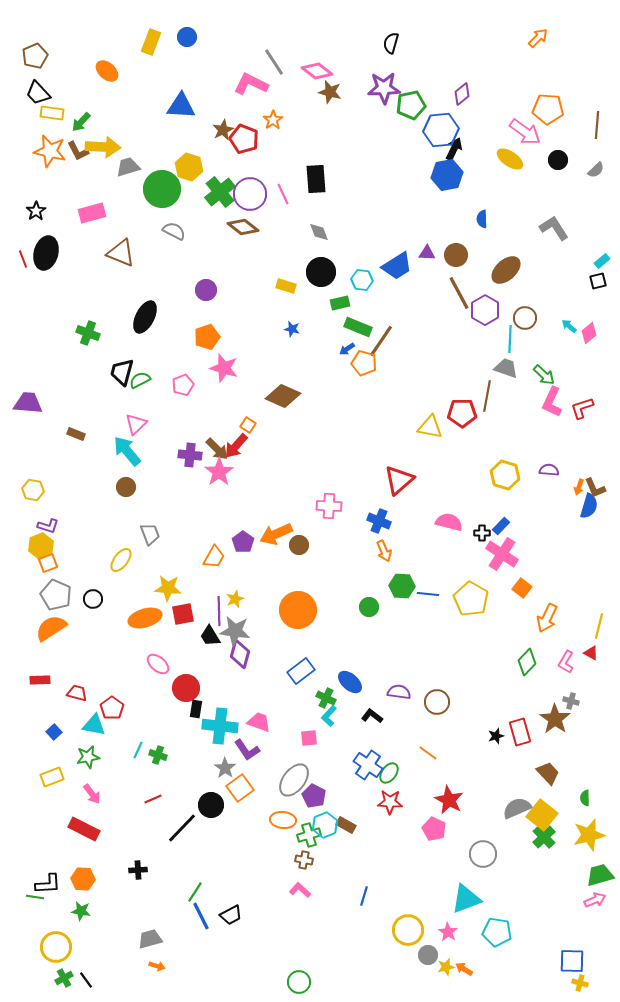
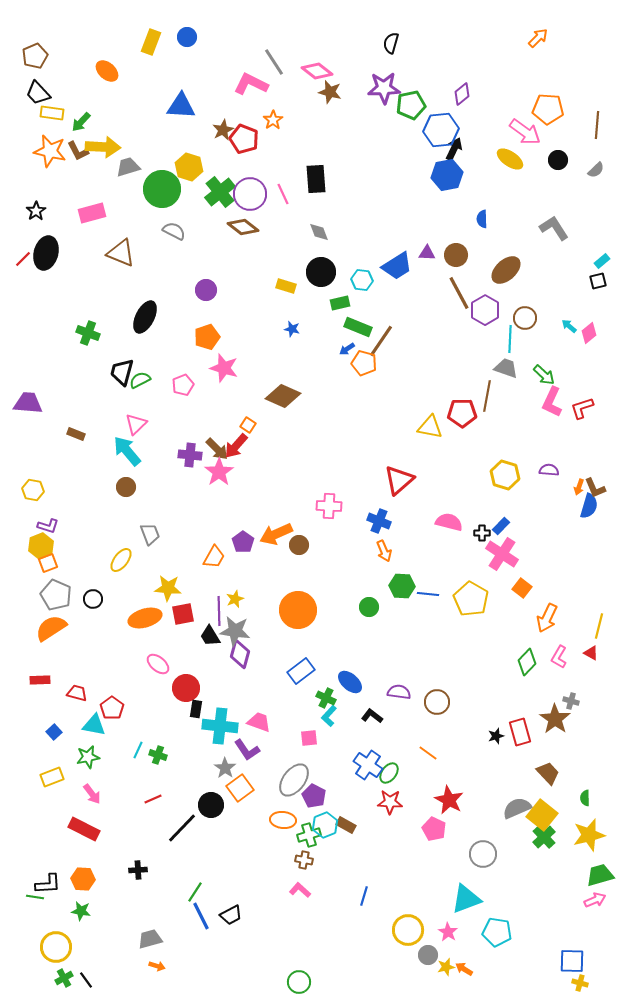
red line at (23, 259): rotated 66 degrees clockwise
pink L-shape at (566, 662): moved 7 px left, 5 px up
